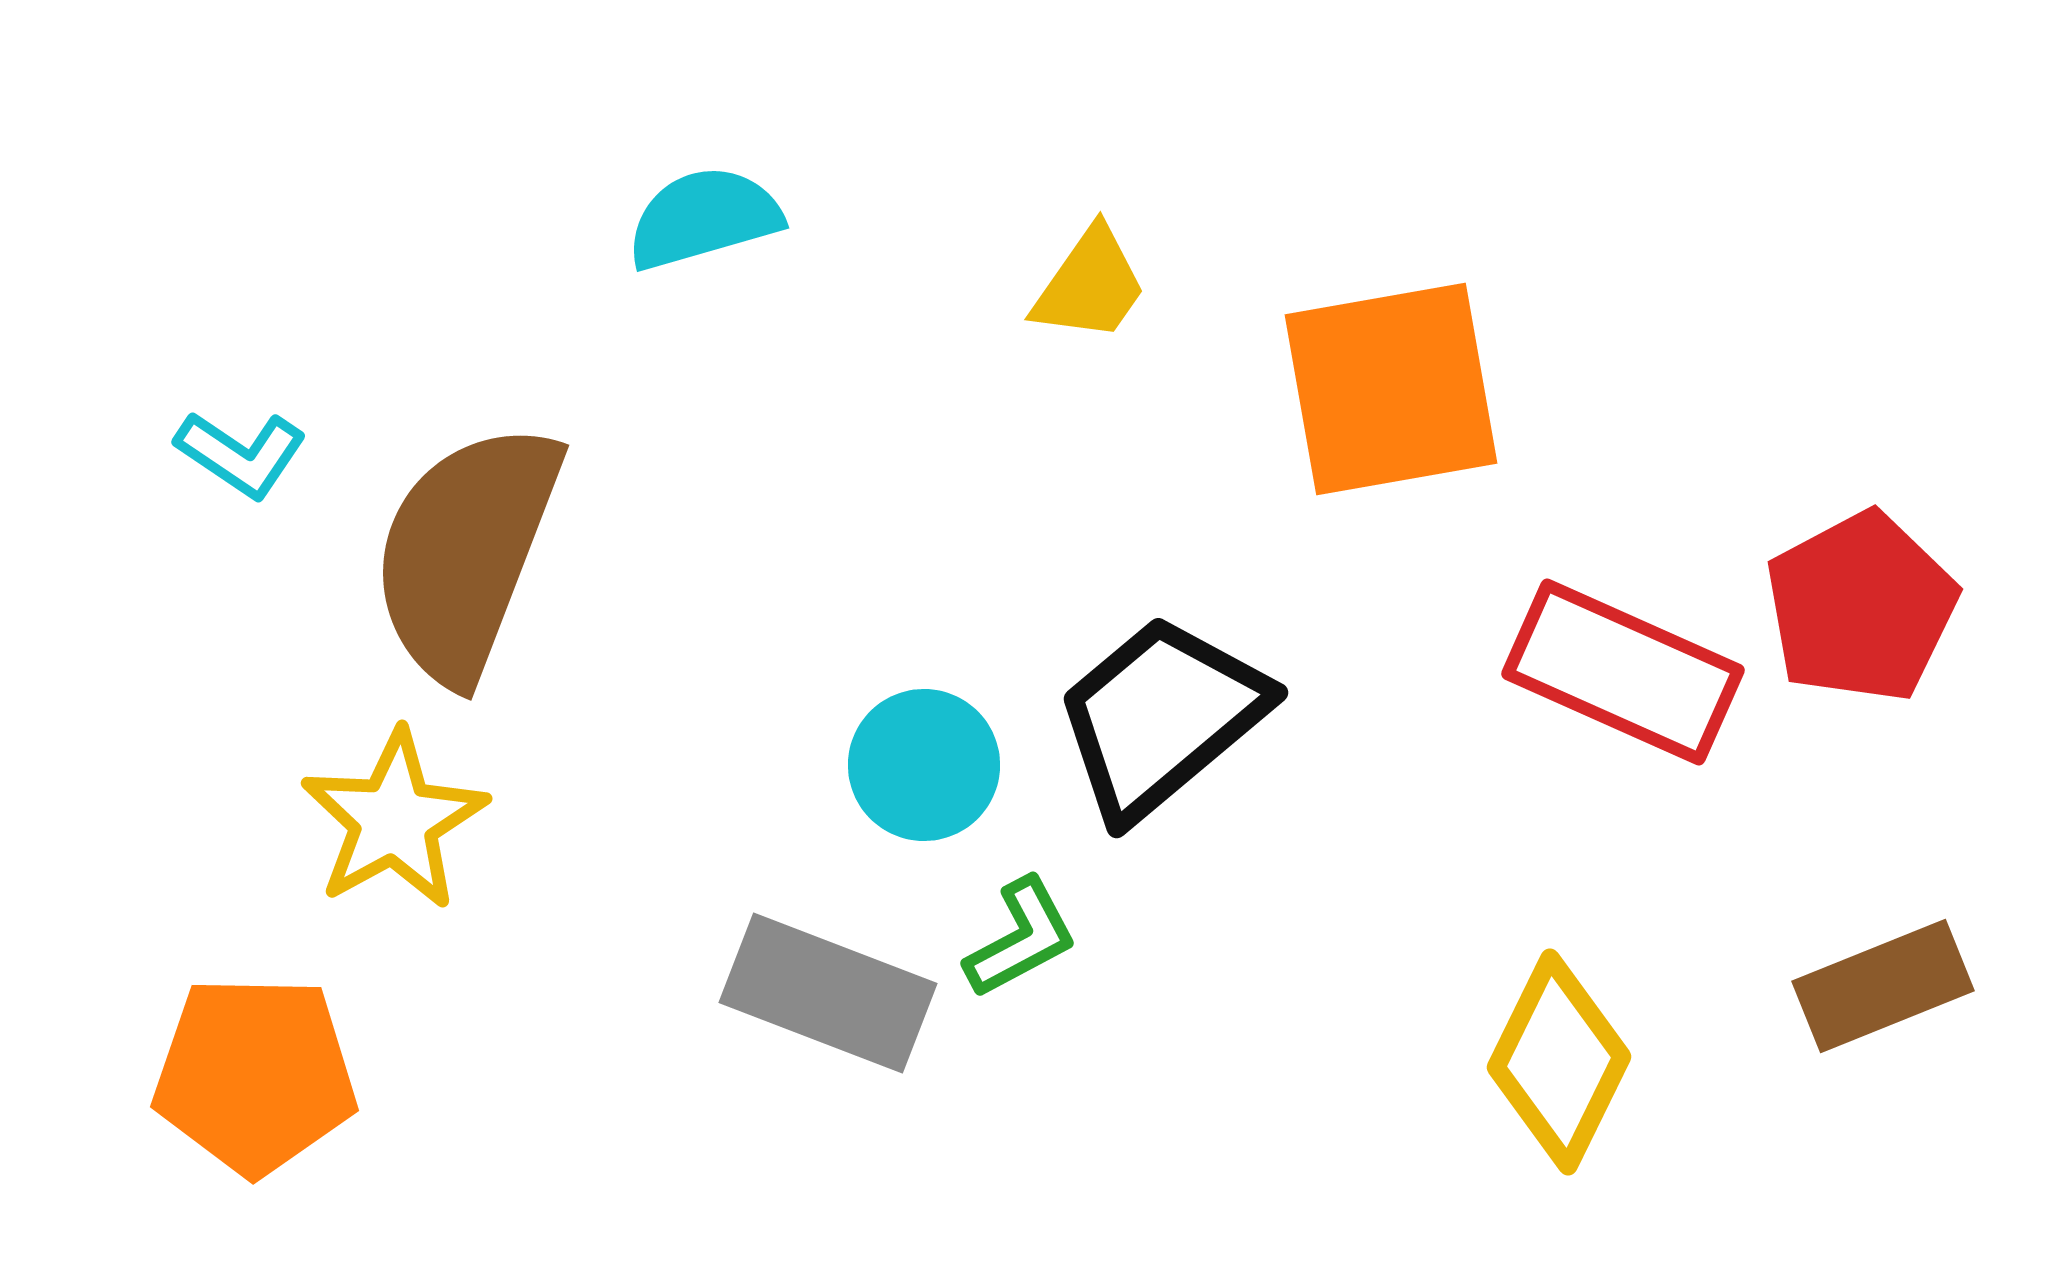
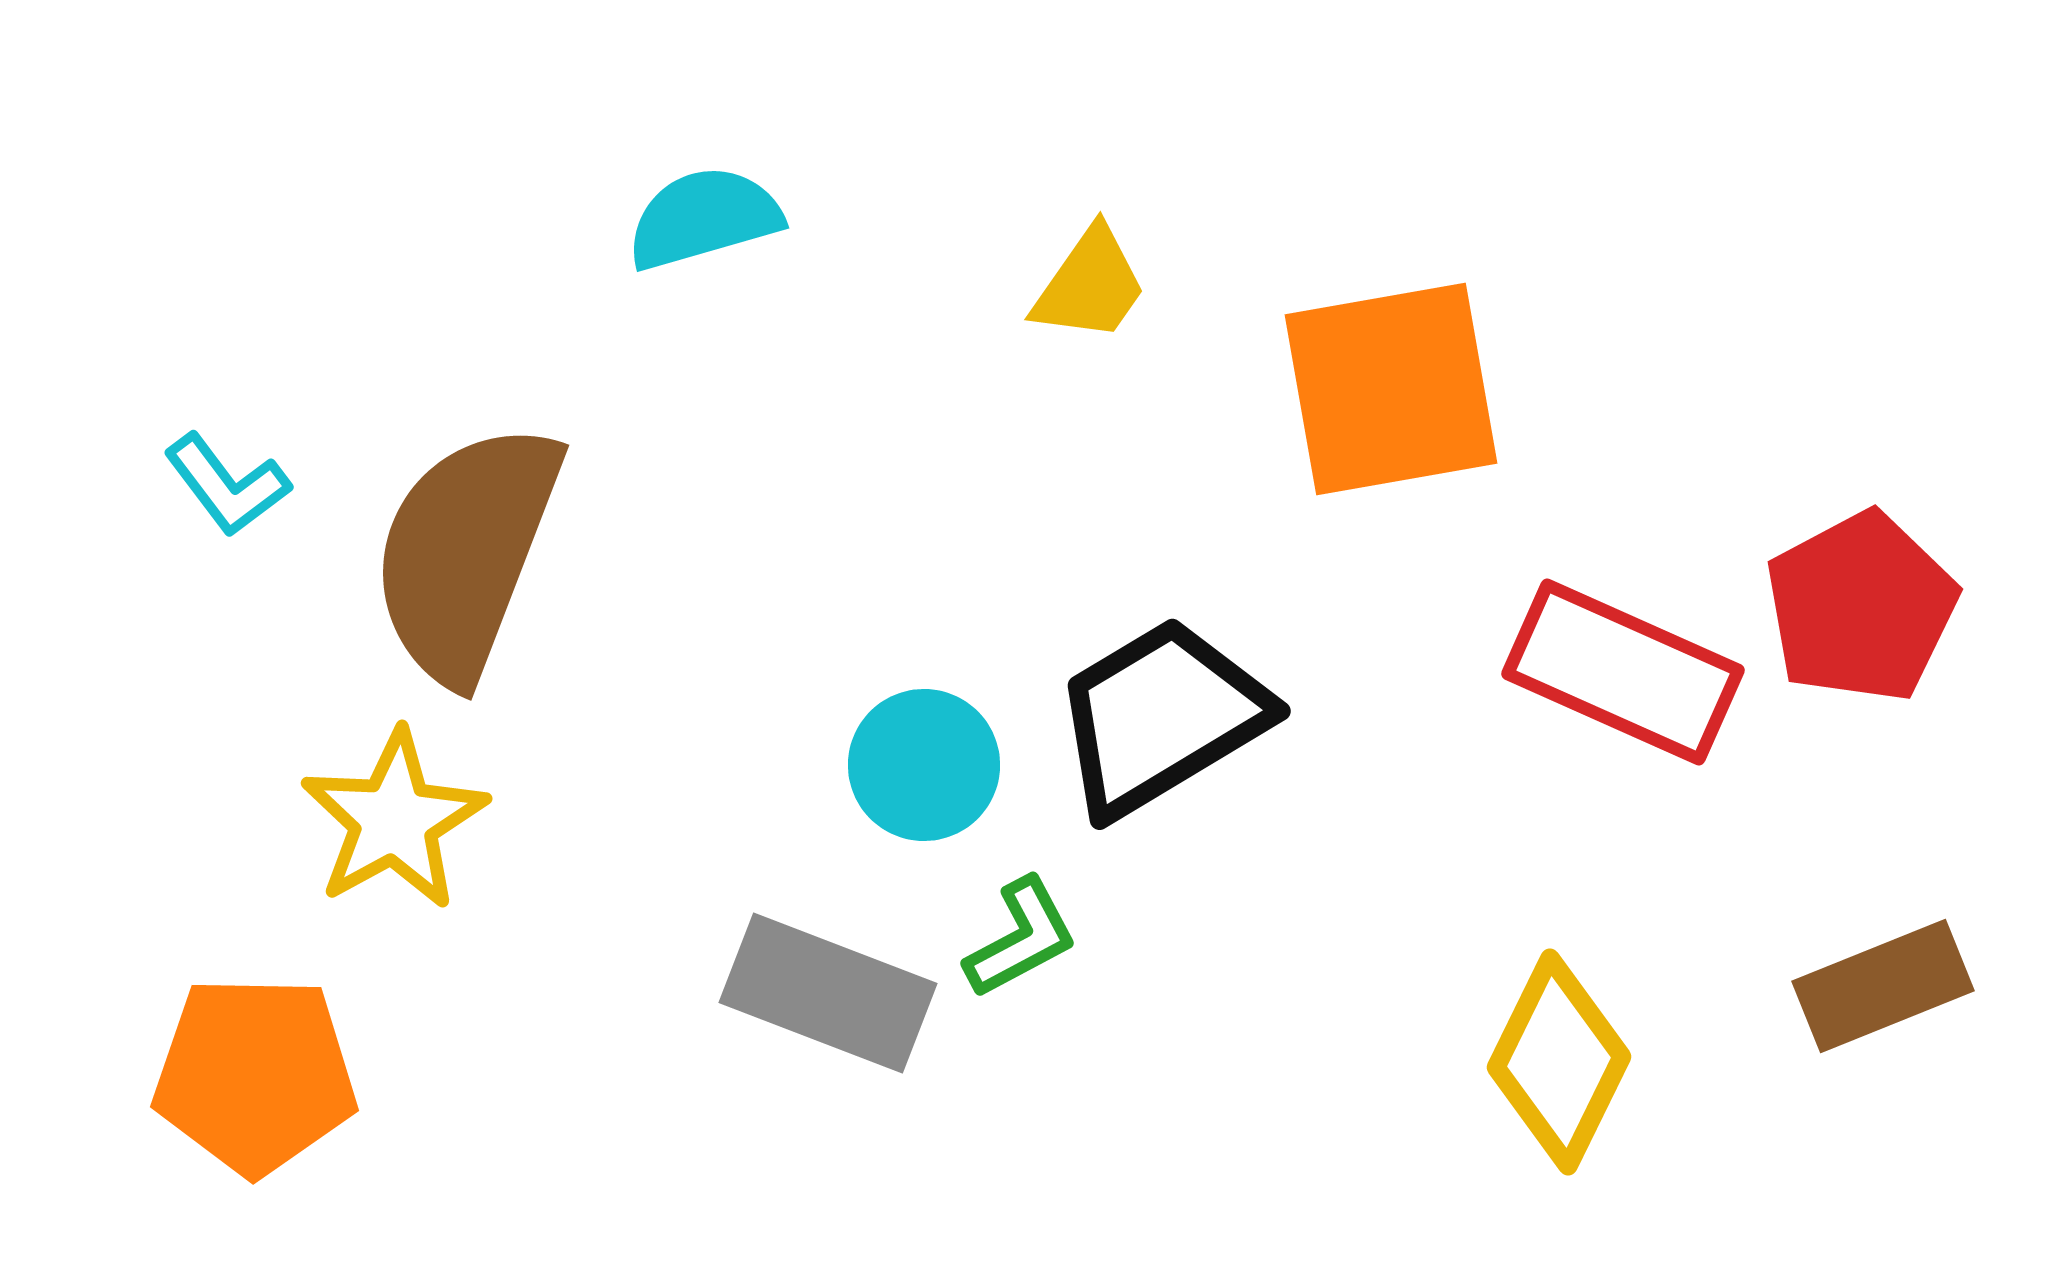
cyan L-shape: moved 14 px left, 31 px down; rotated 19 degrees clockwise
black trapezoid: rotated 9 degrees clockwise
